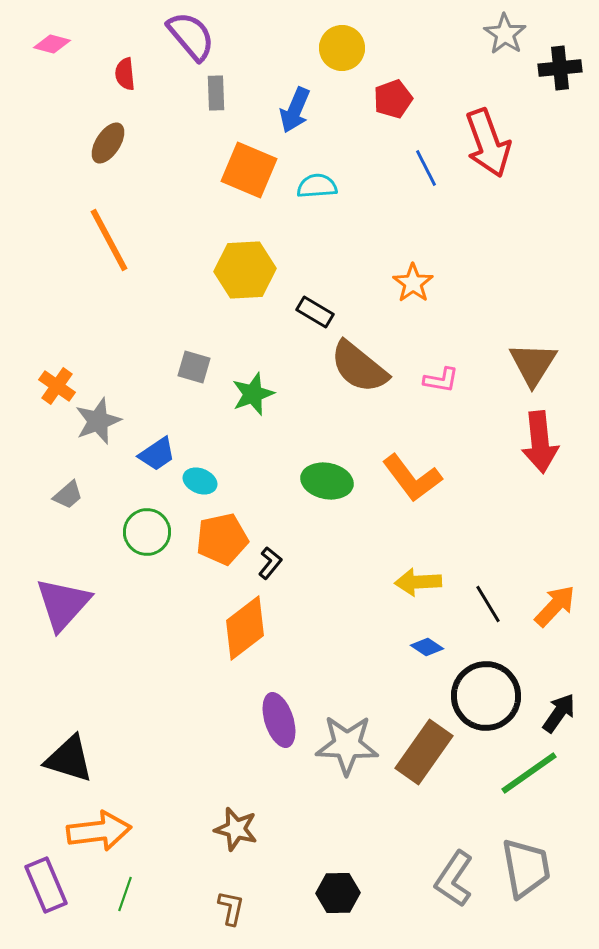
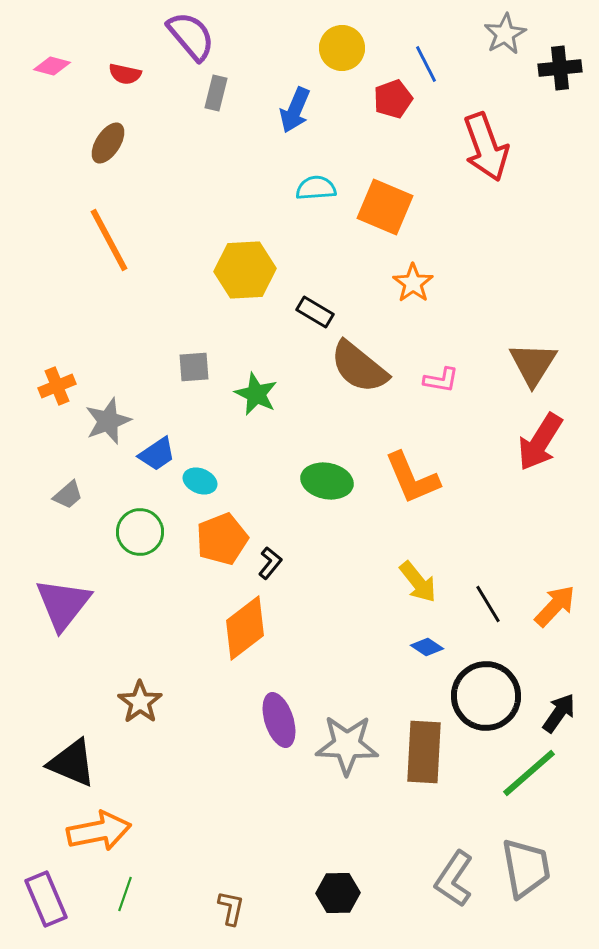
gray star at (505, 34): rotated 9 degrees clockwise
pink diamond at (52, 44): moved 22 px down
red semicircle at (125, 74): rotated 72 degrees counterclockwise
gray rectangle at (216, 93): rotated 16 degrees clockwise
red arrow at (488, 143): moved 2 px left, 4 px down
blue line at (426, 168): moved 104 px up
orange square at (249, 170): moved 136 px right, 37 px down
cyan semicircle at (317, 186): moved 1 px left, 2 px down
gray square at (194, 367): rotated 20 degrees counterclockwise
orange cross at (57, 386): rotated 33 degrees clockwise
green star at (253, 394): moved 3 px right; rotated 27 degrees counterclockwise
gray star at (98, 421): moved 10 px right
red arrow at (540, 442): rotated 38 degrees clockwise
orange L-shape at (412, 478): rotated 14 degrees clockwise
green circle at (147, 532): moved 7 px left
orange pentagon at (222, 539): rotated 9 degrees counterclockwise
yellow arrow at (418, 582): rotated 126 degrees counterclockwise
purple triangle at (63, 604): rotated 4 degrees counterclockwise
brown rectangle at (424, 752): rotated 32 degrees counterclockwise
black triangle at (69, 759): moved 3 px right, 4 px down; rotated 6 degrees clockwise
green line at (529, 773): rotated 6 degrees counterclockwise
brown star at (236, 829): moved 96 px left, 127 px up; rotated 21 degrees clockwise
orange arrow at (99, 831): rotated 4 degrees counterclockwise
purple rectangle at (46, 885): moved 14 px down
